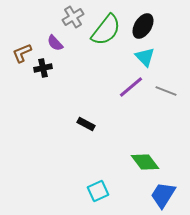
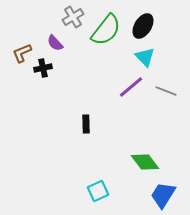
black rectangle: rotated 60 degrees clockwise
